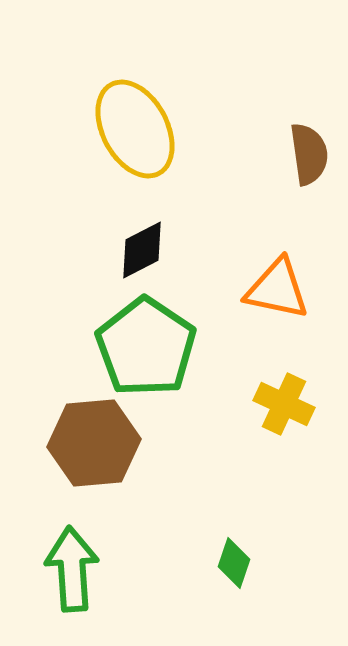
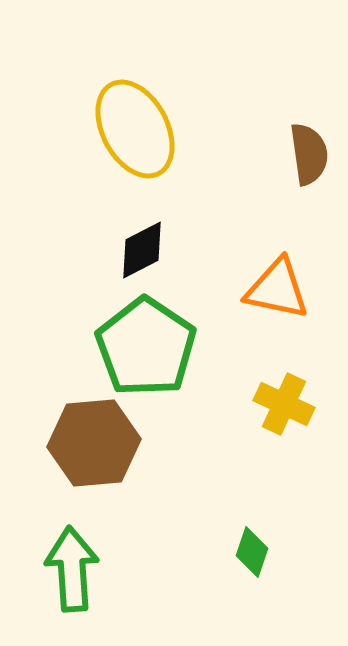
green diamond: moved 18 px right, 11 px up
